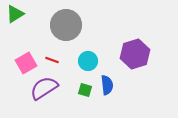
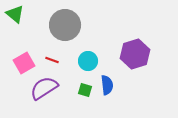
green triangle: rotated 48 degrees counterclockwise
gray circle: moved 1 px left
pink square: moved 2 px left
